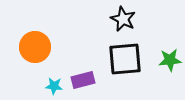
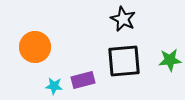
black square: moved 1 px left, 2 px down
